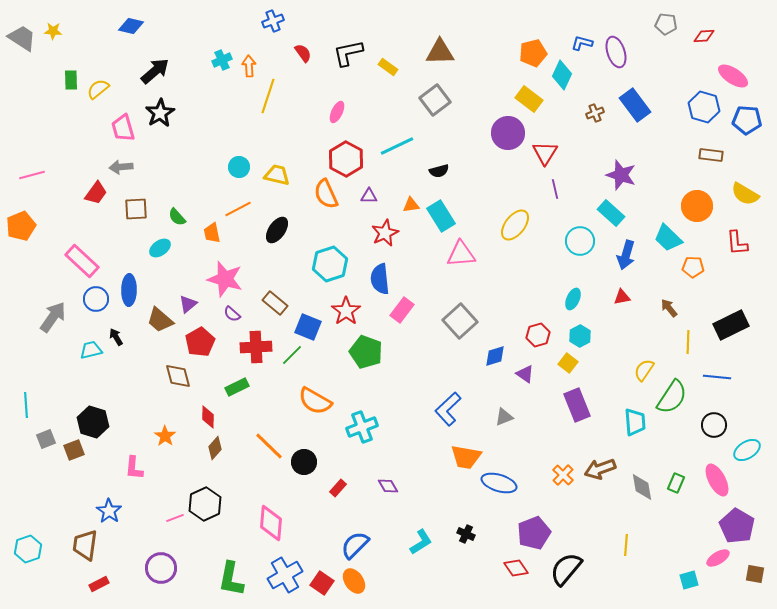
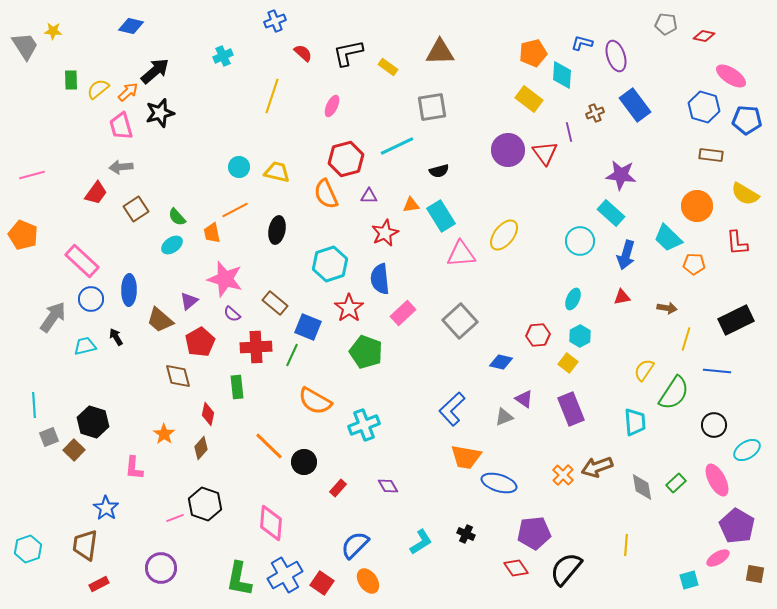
blue cross at (273, 21): moved 2 px right
red diamond at (704, 36): rotated 15 degrees clockwise
gray trapezoid at (22, 38): moved 3 px right, 8 px down; rotated 24 degrees clockwise
purple ellipse at (616, 52): moved 4 px down
red semicircle at (303, 53): rotated 12 degrees counterclockwise
cyan cross at (222, 60): moved 1 px right, 4 px up
orange arrow at (249, 66): moved 121 px left, 26 px down; rotated 50 degrees clockwise
cyan diamond at (562, 75): rotated 20 degrees counterclockwise
pink ellipse at (733, 76): moved 2 px left
yellow line at (268, 96): moved 4 px right
gray square at (435, 100): moved 3 px left, 7 px down; rotated 28 degrees clockwise
pink ellipse at (337, 112): moved 5 px left, 6 px up
black star at (160, 113): rotated 16 degrees clockwise
pink trapezoid at (123, 128): moved 2 px left, 2 px up
purple circle at (508, 133): moved 17 px down
red triangle at (545, 153): rotated 8 degrees counterclockwise
red hexagon at (346, 159): rotated 16 degrees clockwise
yellow trapezoid at (277, 175): moved 3 px up
purple star at (621, 175): rotated 12 degrees counterclockwise
purple line at (555, 189): moved 14 px right, 57 px up
brown square at (136, 209): rotated 30 degrees counterclockwise
orange line at (238, 209): moved 3 px left, 1 px down
yellow ellipse at (515, 225): moved 11 px left, 10 px down
orange pentagon at (21, 226): moved 2 px right, 9 px down; rotated 28 degrees counterclockwise
black ellipse at (277, 230): rotated 24 degrees counterclockwise
cyan ellipse at (160, 248): moved 12 px right, 3 px up
orange pentagon at (693, 267): moved 1 px right, 3 px up
blue circle at (96, 299): moved 5 px left
purple triangle at (188, 304): moved 1 px right, 3 px up
brown arrow at (669, 308): moved 2 px left; rotated 138 degrees clockwise
pink rectangle at (402, 310): moved 1 px right, 3 px down; rotated 10 degrees clockwise
red star at (346, 311): moved 3 px right, 3 px up
black rectangle at (731, 325): moved 5 px right, 5 px up
red hexagon at (538, 335): rotated 10 degrees clockwise
yellow line at (688, 342): moved 2 px left, 3 px up; rotated 15 degrees clockwise
cyan trapezoid at (91, 350): moved 6 px left, 4 px up
green line at (292, 355): rotated 20 degrees counterclockwise
blue diamond at (495, 356): moved 6 px right, 6 px down; rotated 30 degrees clockwise
purple triangle at (525, 374): moved 1 px left, 25 px down
blue line at (717, 377): moved 6 px up
green rectangle at (237, 387): rotated 70 degrees counterclockwise
green semicircle at (672, 397): moved 2 px right, 4 px up
cyan line at (26, 405): moved 8 px right
purple rectangle at (577, 405): moved 6 px left, 4 px down
blue L-shape at (448, 409): moved 4 px right
red diamond at (208, 417): moved 3 px up; rotated 10 degrees clockwise
cyan cross at (362, 427): moved 2 px right, 2 px up
orange star at (165, 436): moved 1 px left, 2 px up
gray square at (46, 439): moved 3 px right, 2 px up
brown diamond at (215, 448): moved 14 px left
brown square at (74, 450): rotated 25 degrees counterclockwise
brown arrow at (600, 469): moved 3 px left, 2 px up
green rectangle at (676, 483): rotated 24 degrees clockwise
black hexagon at (205, 504): rotated 16 degrees counterclockwise
blue star at (109, 511): moved 3 px left, 3 px up
purple pentagon at (534, 533): rotated 16 degrees clockwise
green L-shape at (231, 579): moved 8 px right
orange ellipse at (354, 581): moved 14 px right
